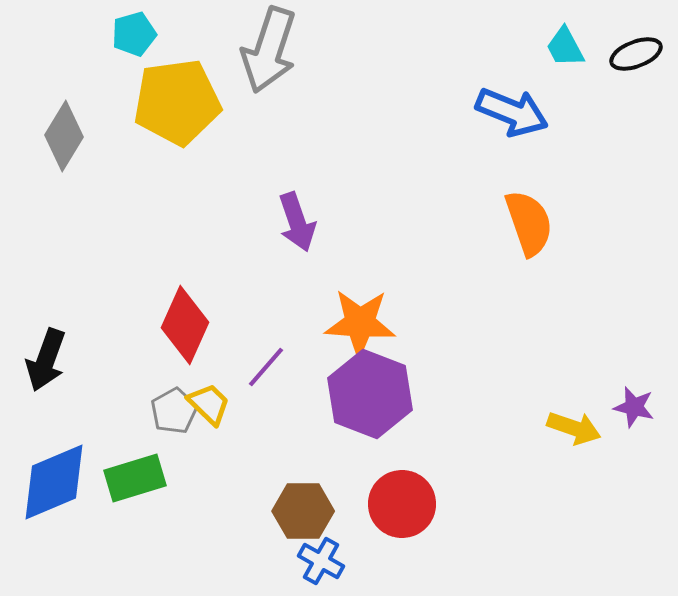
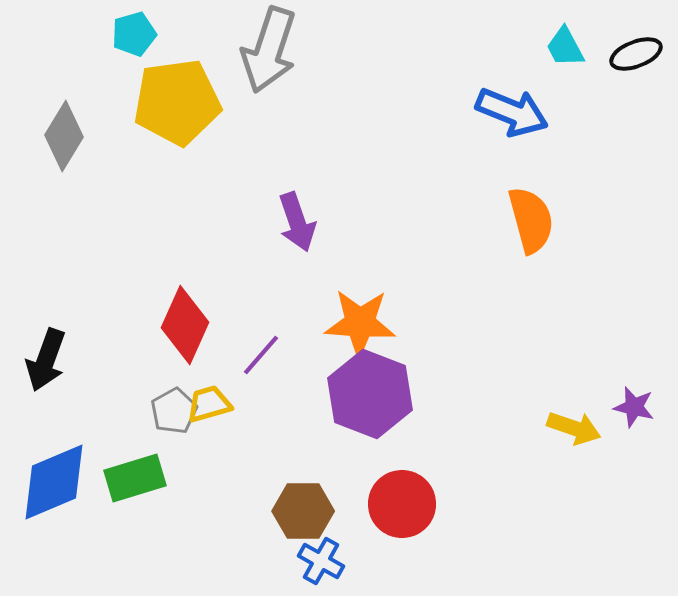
orange semicircle: moved 2 px right, 3 px up; rotated 4 degrees clockwise
purple line: moved 5 px left, 12 px up
yellow trapezoid: rotated 60 degrees counterclockwise
